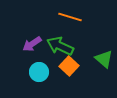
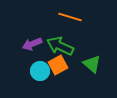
purple arrow: rotated 12 degrees clockwise
green triangle: moved 12 px left, 5 px down
orange square: moved 11 px left, 1 px up; rotated 18 degrees clockwise
cyan circle: moved 1 px right, 1 px up
